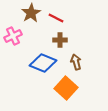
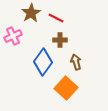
blue diamond: moved 1 px up; rotated 76 degrees counterclockwise
